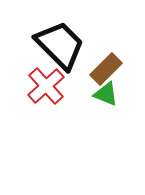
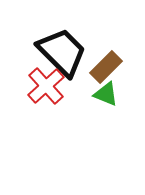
black trapezoid: moved 2 px right, 7 px down
brown rectangle: moved 2 px up
